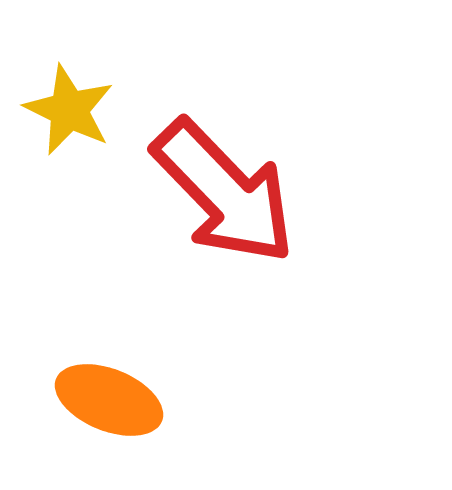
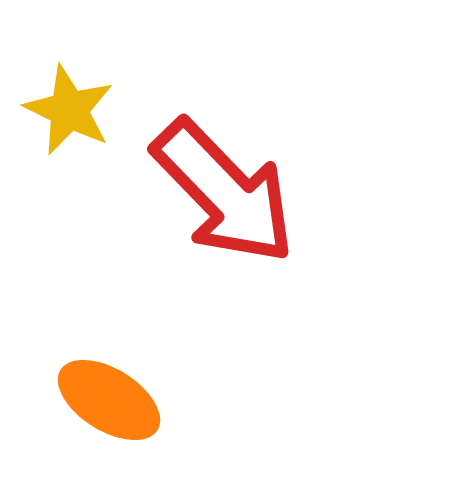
orange ellipse: rotated 10 degrees clockwise
